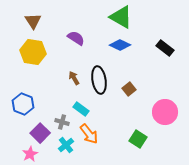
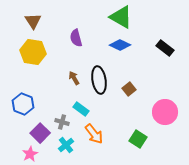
purple semicircle: rotated 138 degrees counterclockwise
orange arrow: moved 5 px right
